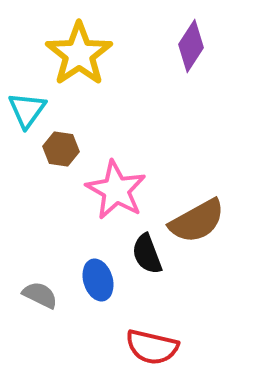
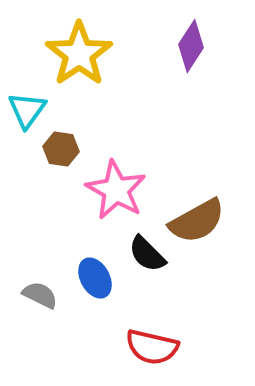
black semicircle: rotated 24 degrees counterclockwise
blue ellipse: moved 3 px left, 2 px up; rotated 12 degrees counterclockwise
